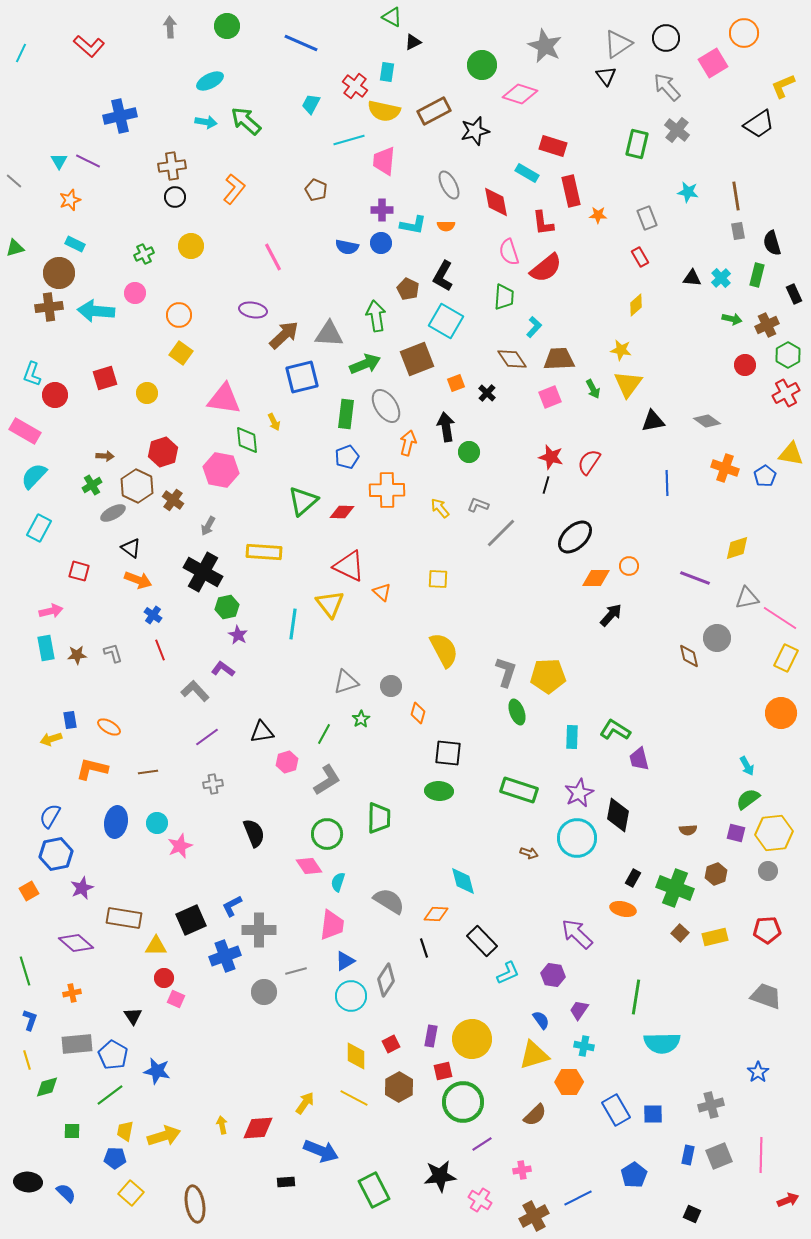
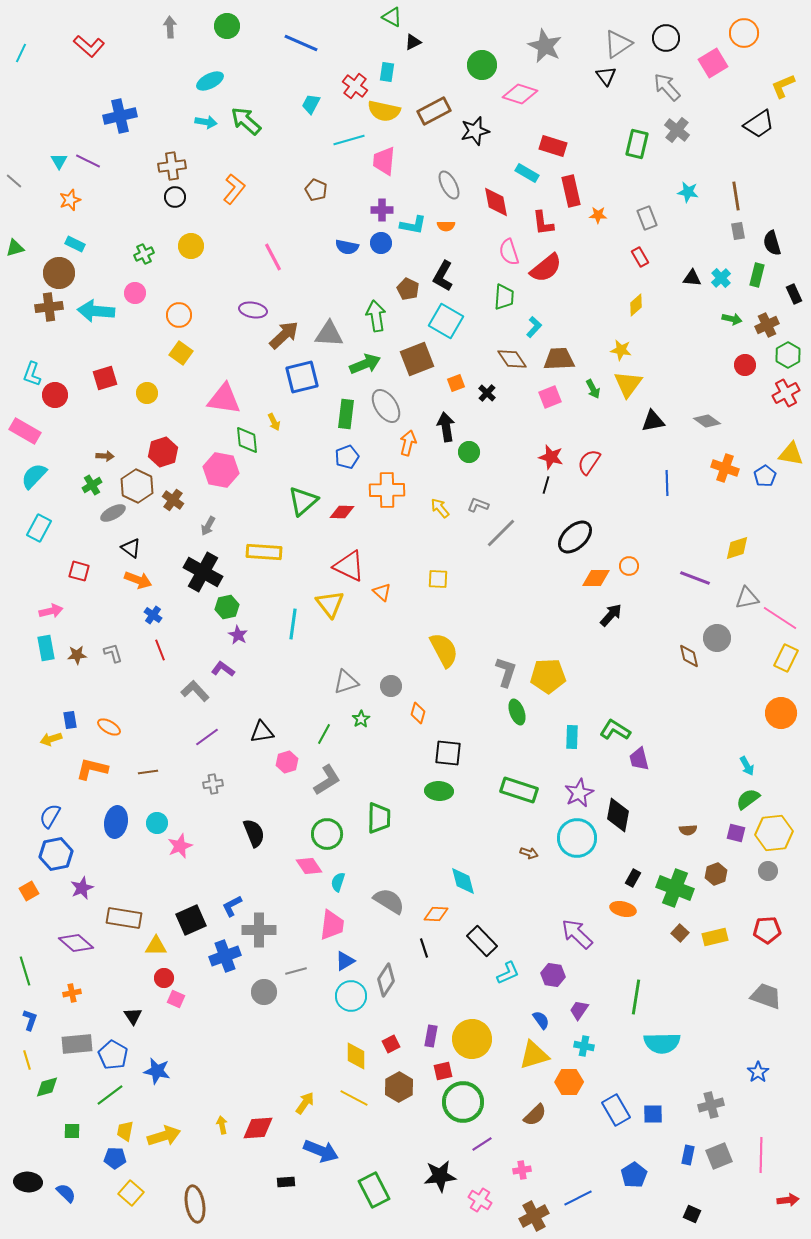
red arrow at (788, 1200): rotated 15 degrees clockwise
